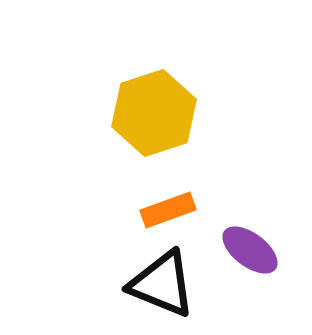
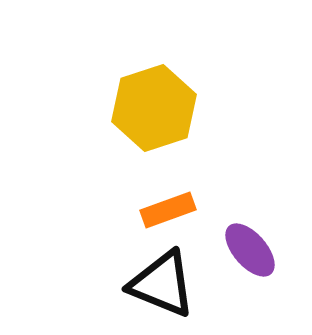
yellow hexagon: moved 5 px up
purple ellipse: rotated 12 degrees clockwise
